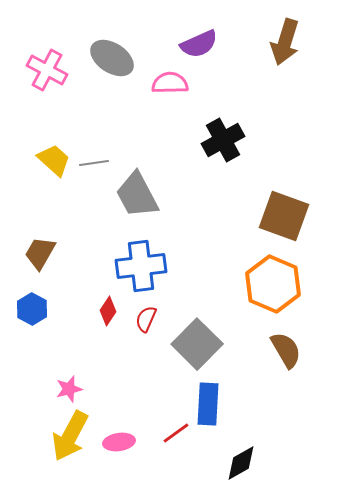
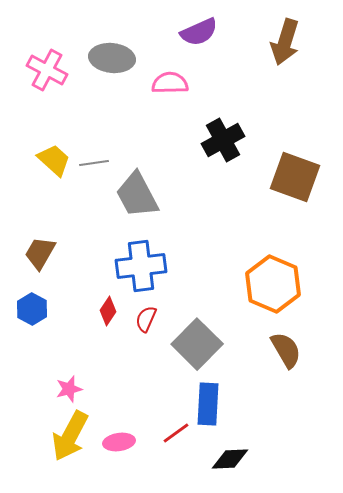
purple semicircle: moved 12 px up
gray ellipse: rotated 27 degrees counterclockwise
brown square: moved 11 px right, 39 px up
black diamond: moved 11 px left, 4 px up; rotated 27 degrees clockwise
